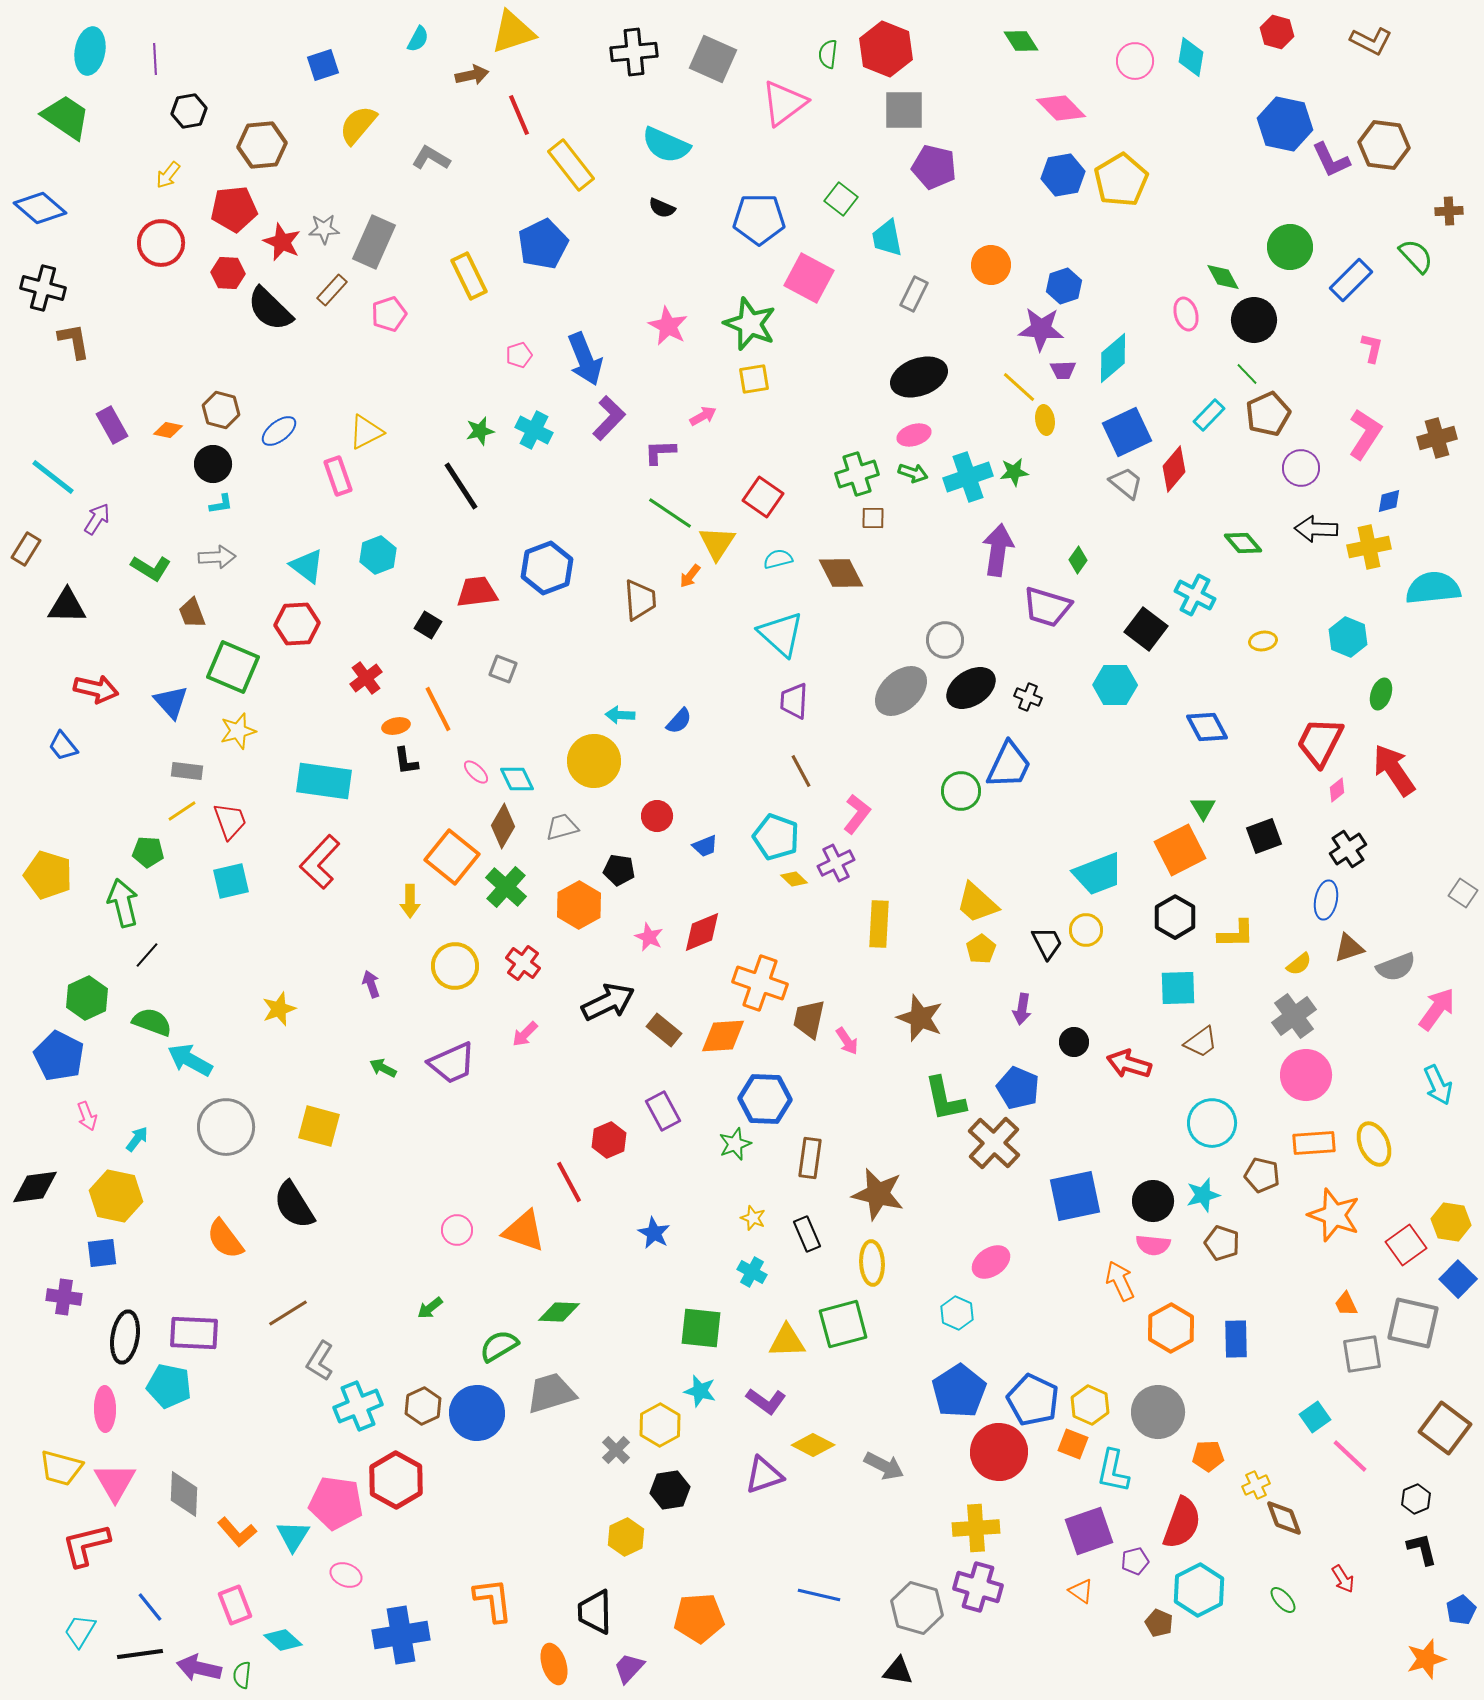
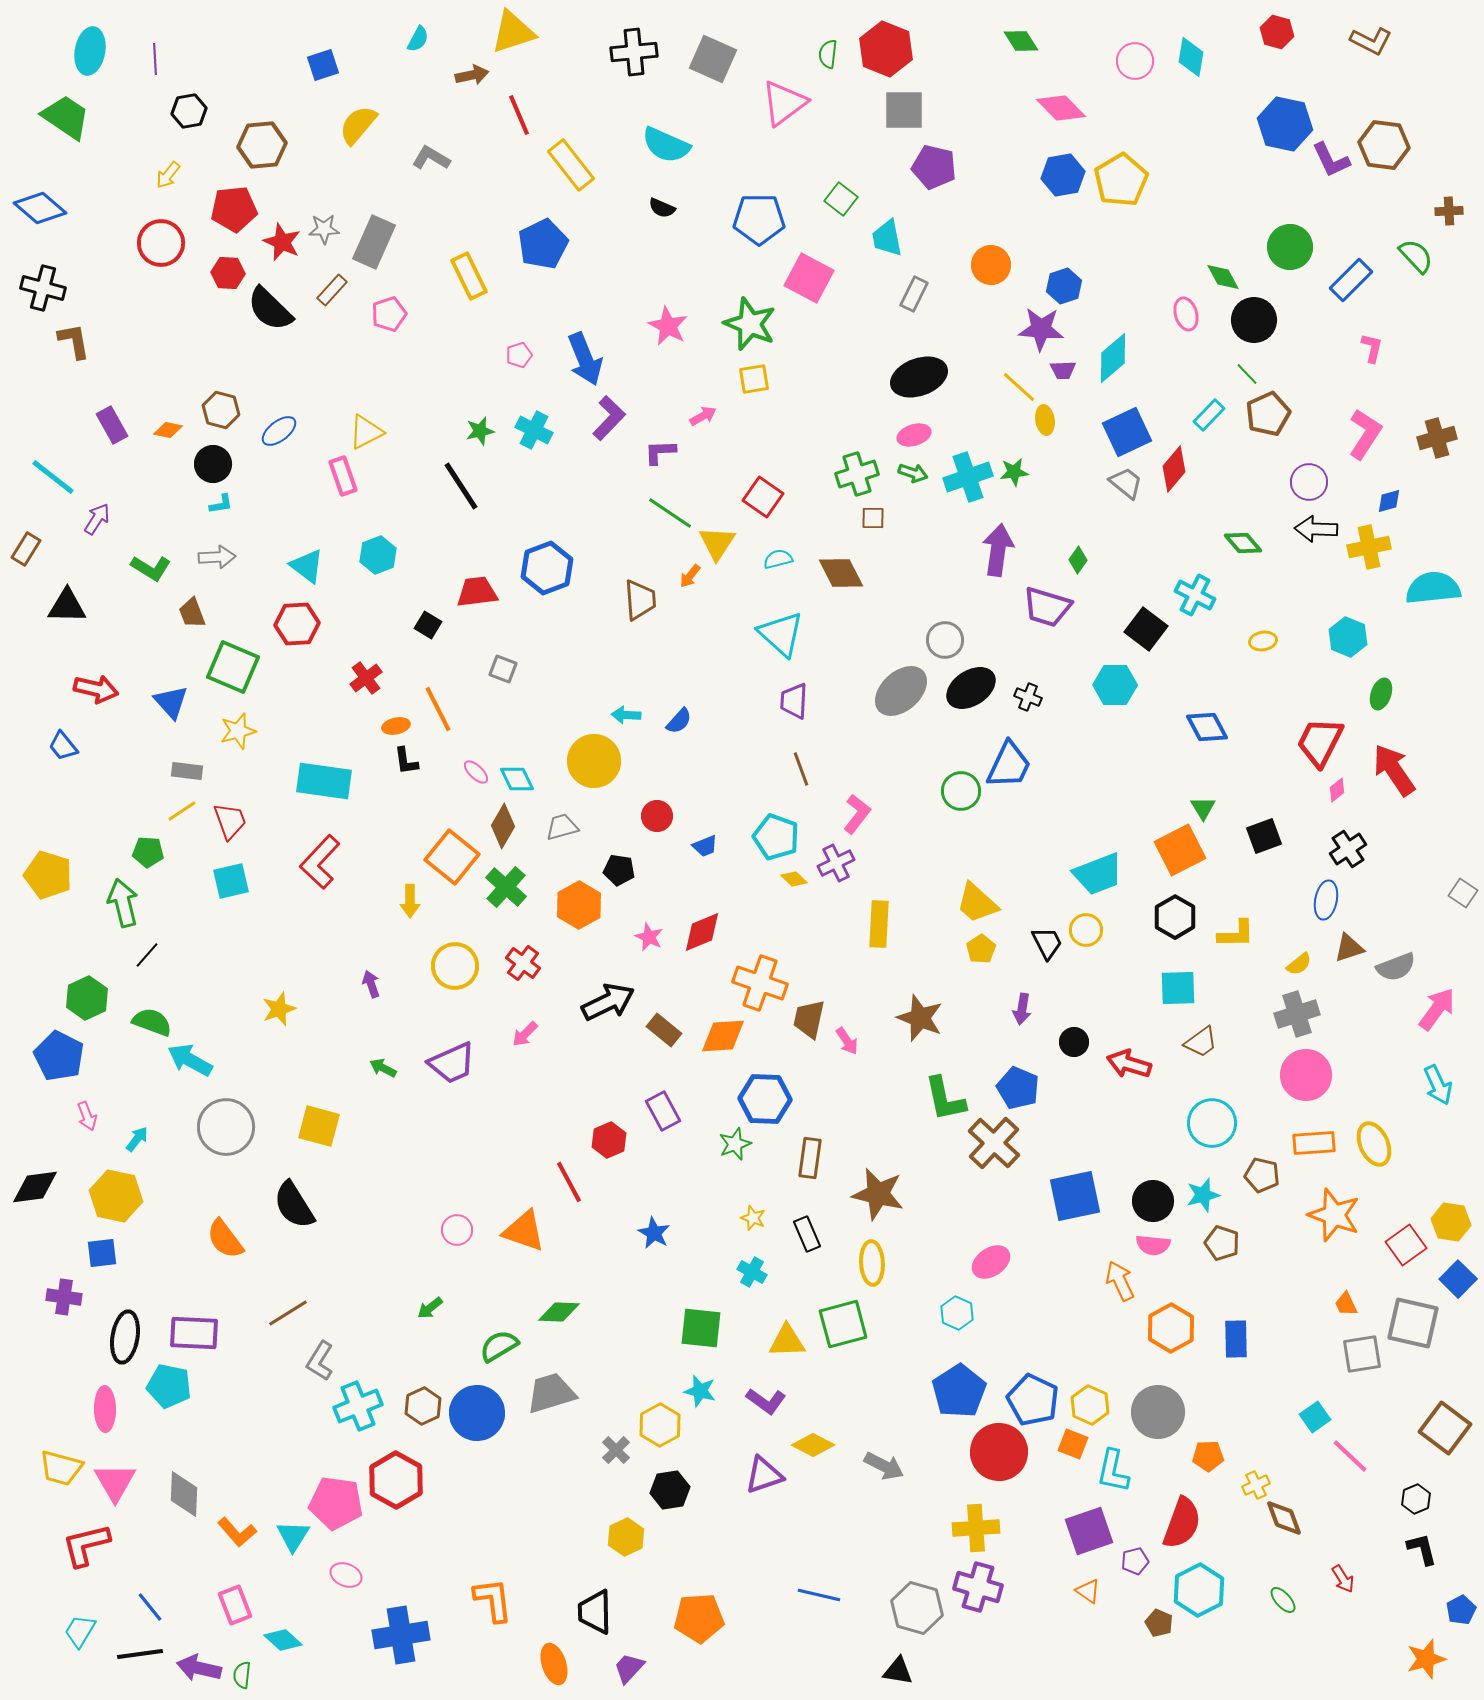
purple circle at (1301, 468): moved 8 px right, 14 px down
pink rectangle at (338, 476): moved 5 px right
cyan arrow at (620, 715): moved 6 px right
brown line at (801, 771): moved 2 px up; rotated 8 degrees clockwise
gray cross at (1294, 1016): moved 3 px right, 2 px up; rotated 18 degrees clockwise
orange triangle at (1081, 1591): moved 7 px right
